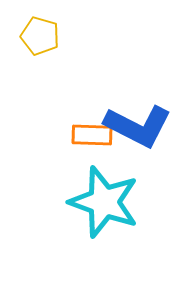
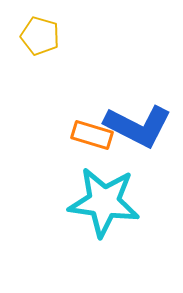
orange rectangle: rotated 15 degrees clockwise
cyan star: rotated 12 degrees counterclockwise
